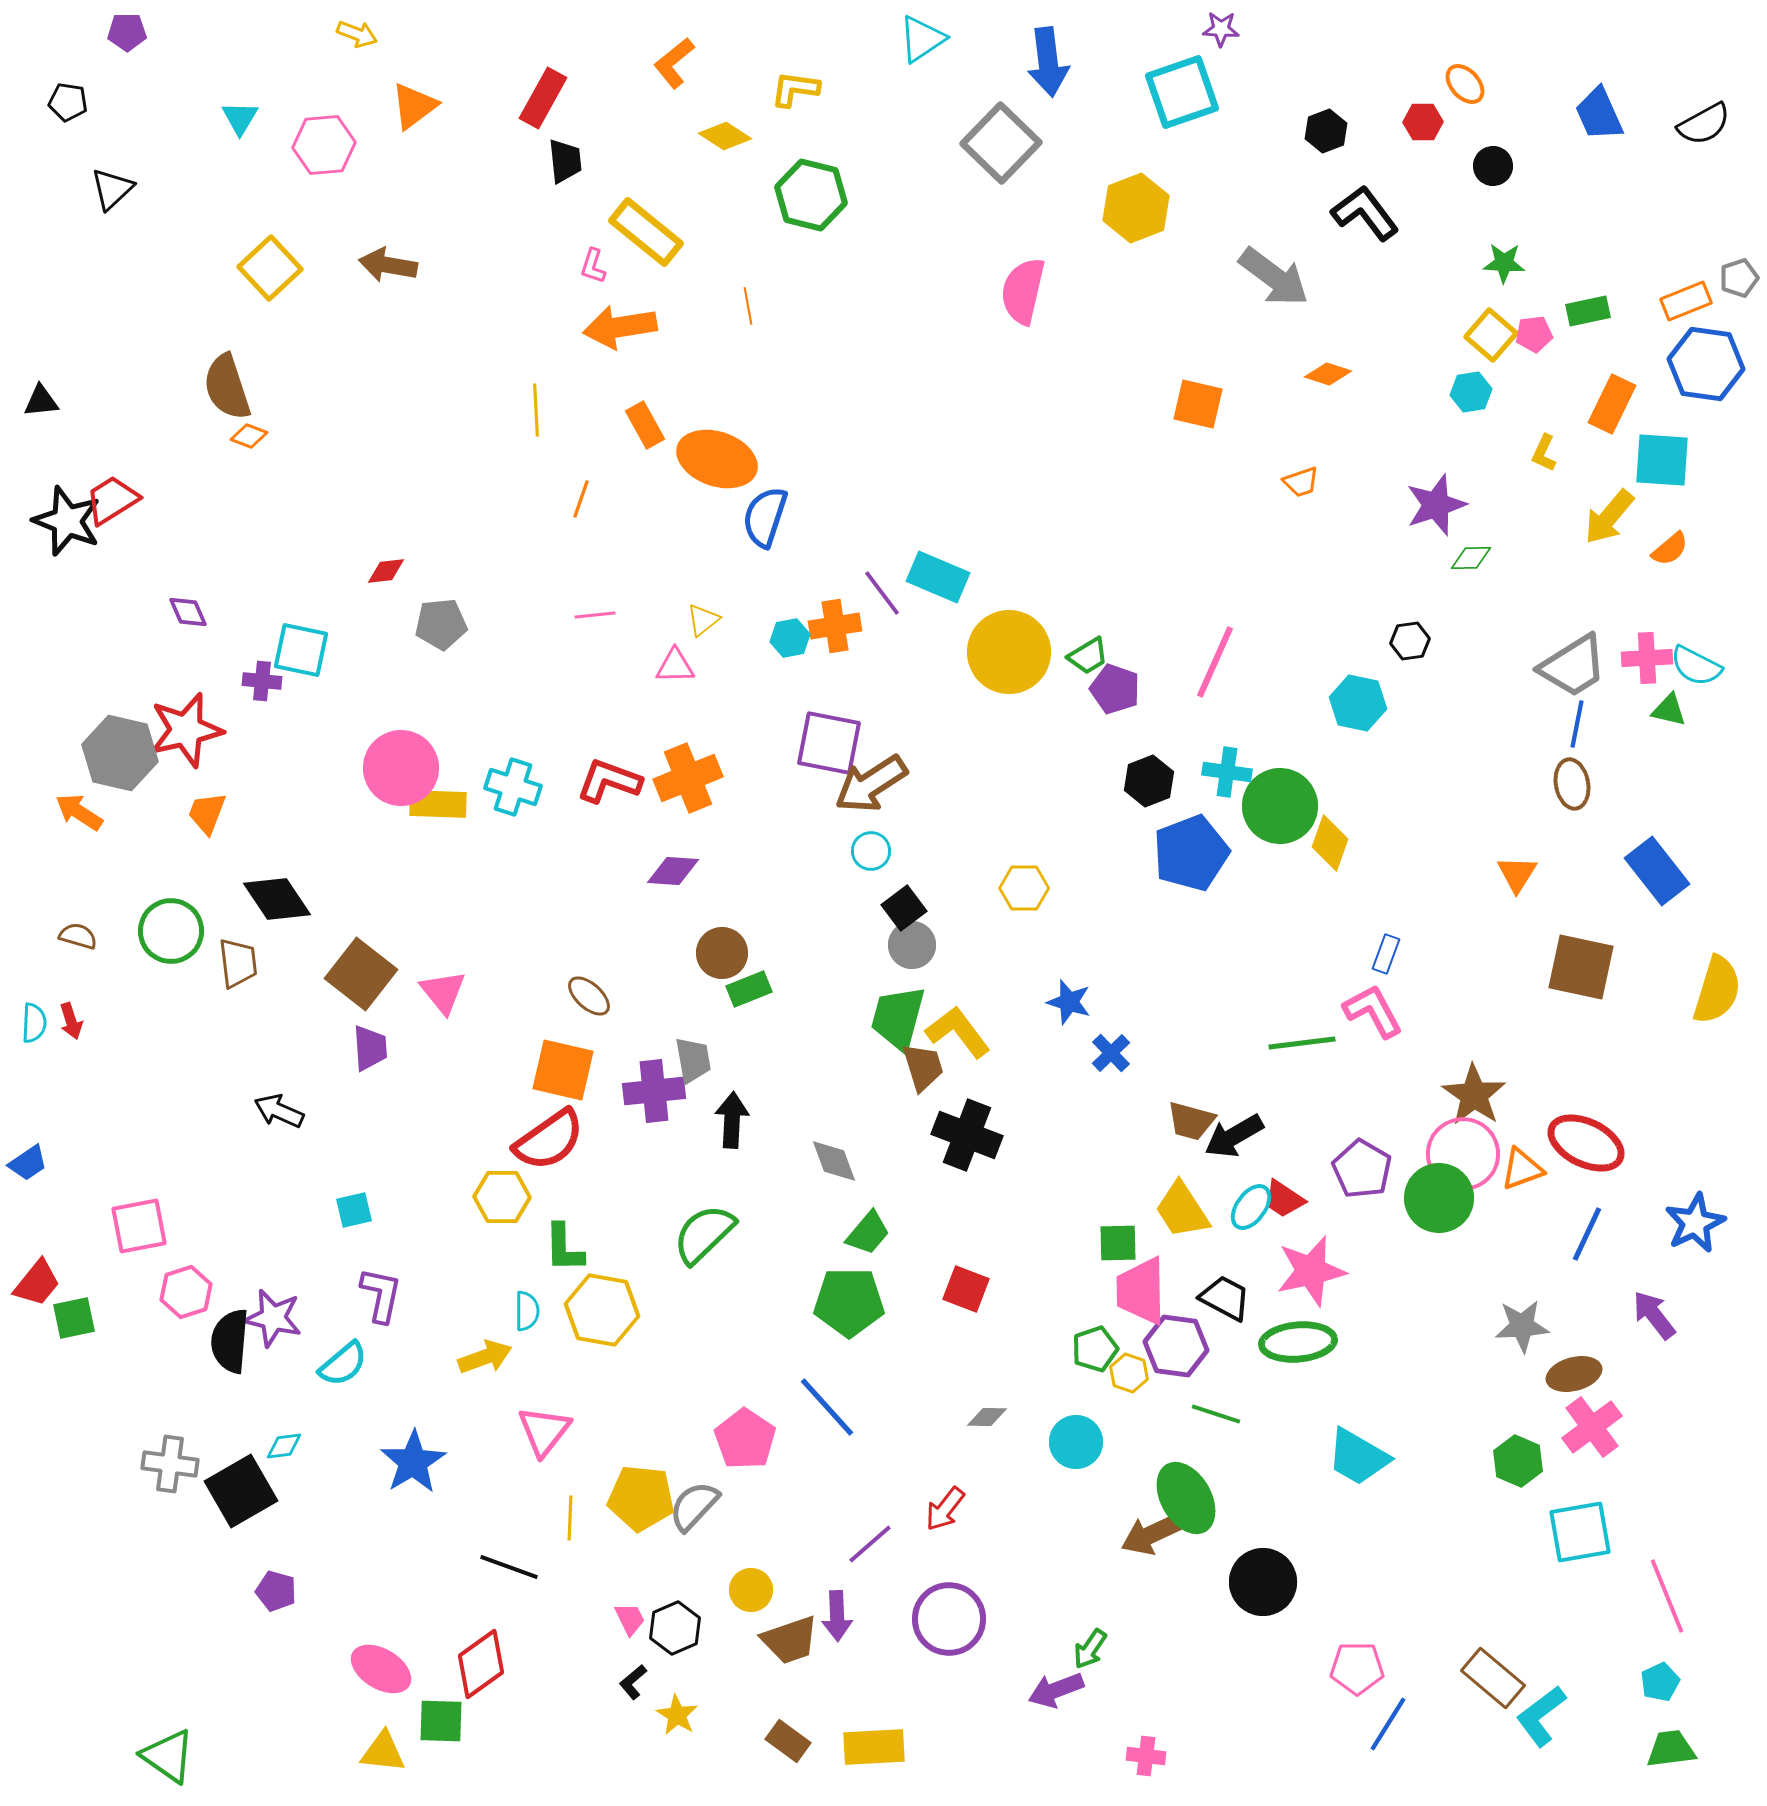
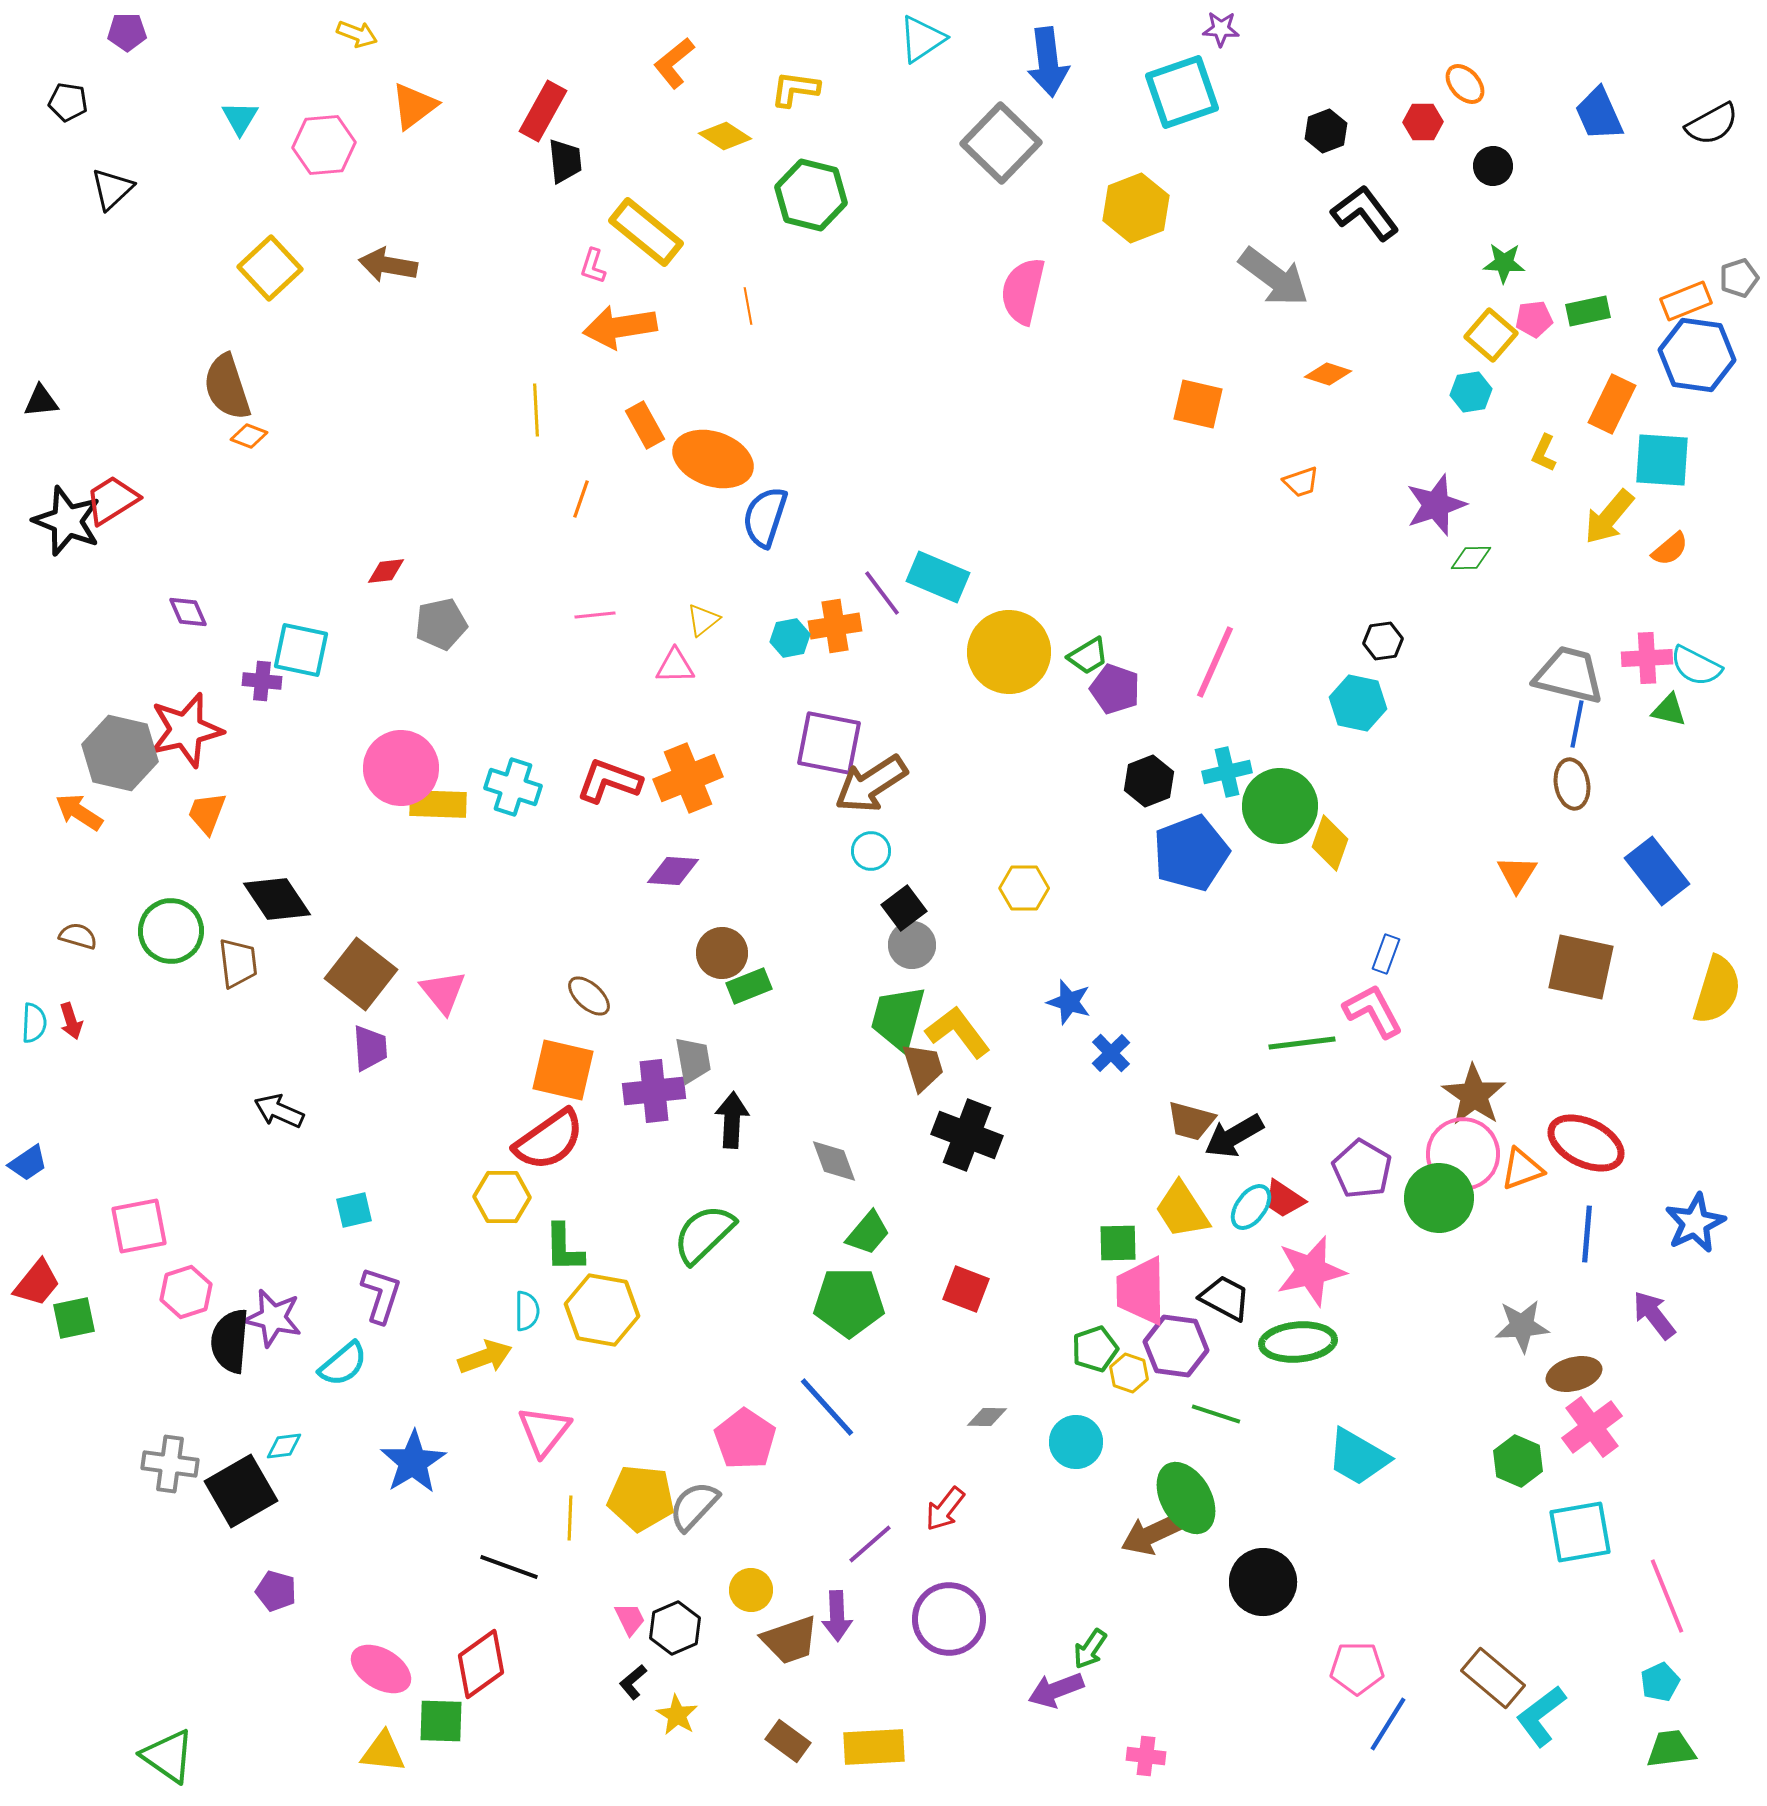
red rectangle at (543, 98): moved 13 px down
black semicircle at (1704, 124): moved 8 px right
pink pentagon at (1534, 334): moved 15 px up
blue hexagon at (1706, 364): moved 9 px left, 9 px up
orange ellipse at (717, 459): moved 4 px left
gray pentagon at (441, 624): rotated 6 degrees counterclockwise
black hexagon at (1410, 641): moved 27 px left
gray trapezoid at (1573, 666): moved 4 px left, 9 px down; rotated 134 degrees counterclockwise
cyan cross at (1227, 772): rotated 21 degrees counterclockwise
green rectangle at (749, 989): moved 3 px up
blue line at (1587, 1234): rotated 20 degrees counterclockwise
purple L-shape at (381, 1295): rotated 6 degrees clockwise
